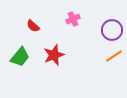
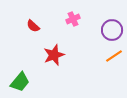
green trapezoid: moved 25 px down
